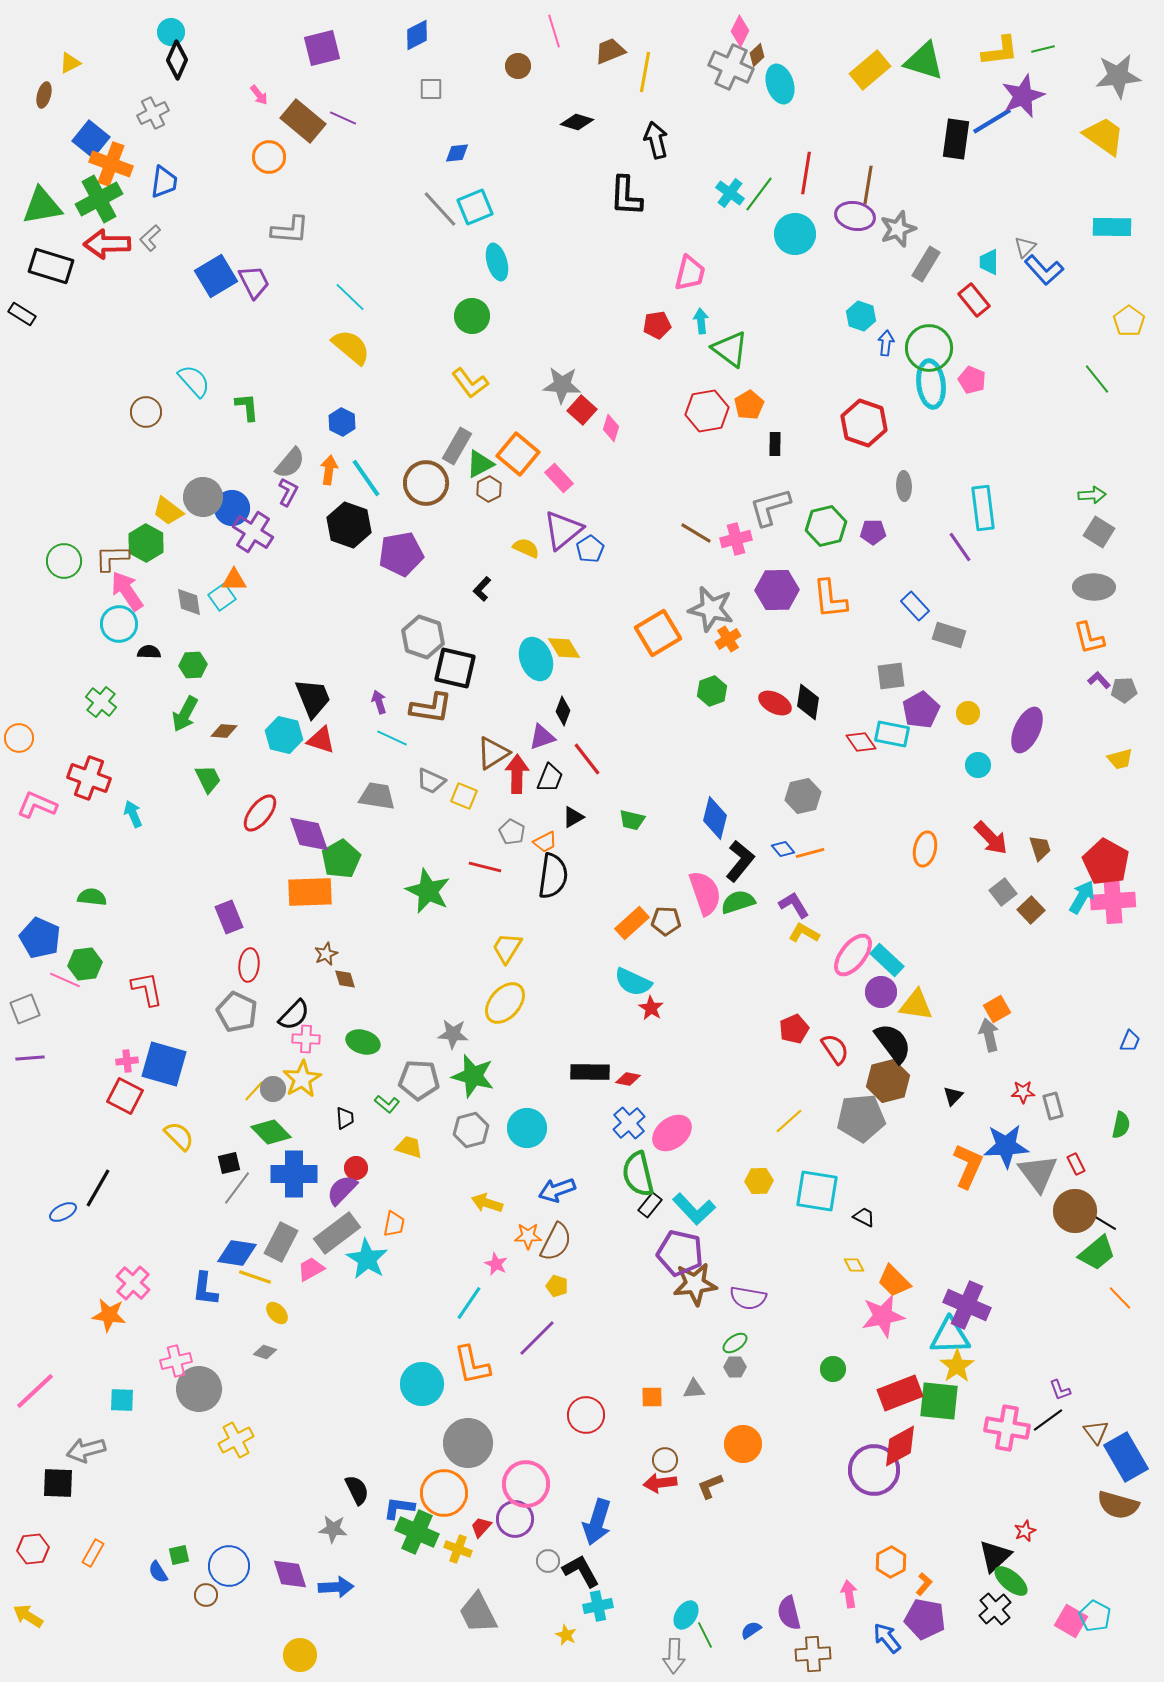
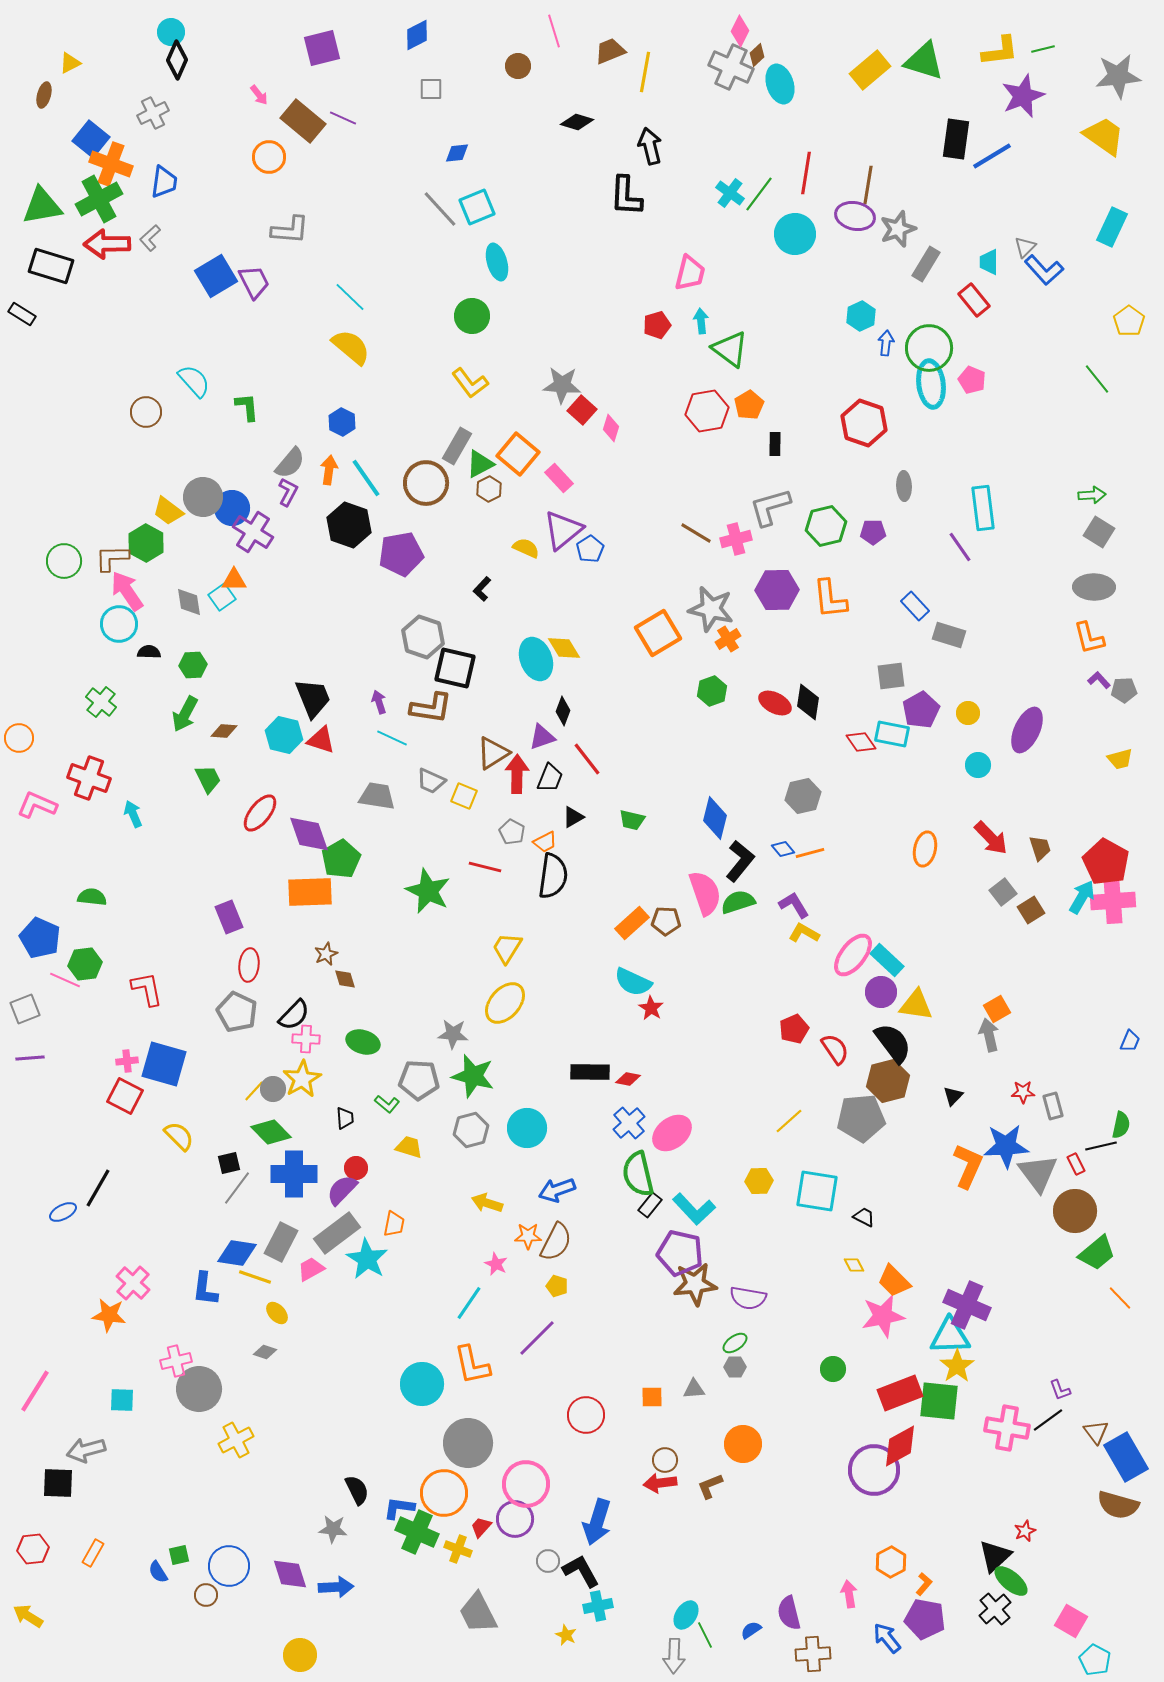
blue line at (992, 121): moved 35 px down
black arrow at (656, 140): moved 6 px left, 6 px down
cyan square at (475, 207): moved 2 px right
cyan rectangle at (1112, 227): rotated 66 degrees counterclockwise
cyan hexagon at (861, 316): rotated 16 degrees clockwise
red pentagon at (657, 325): rotated 8 degrees counterclockwise
brown square at (1031, 910): rotated 12 degrees clockwise
black line at (1102, 1221): moved 1 px left, 75 px up; rotated 44 degrees counterclockwise
pink line at (35, 1391): rotated 15 degrees counterclockwise
cyan pentagon at (1095, 1616): moved 44 px down
